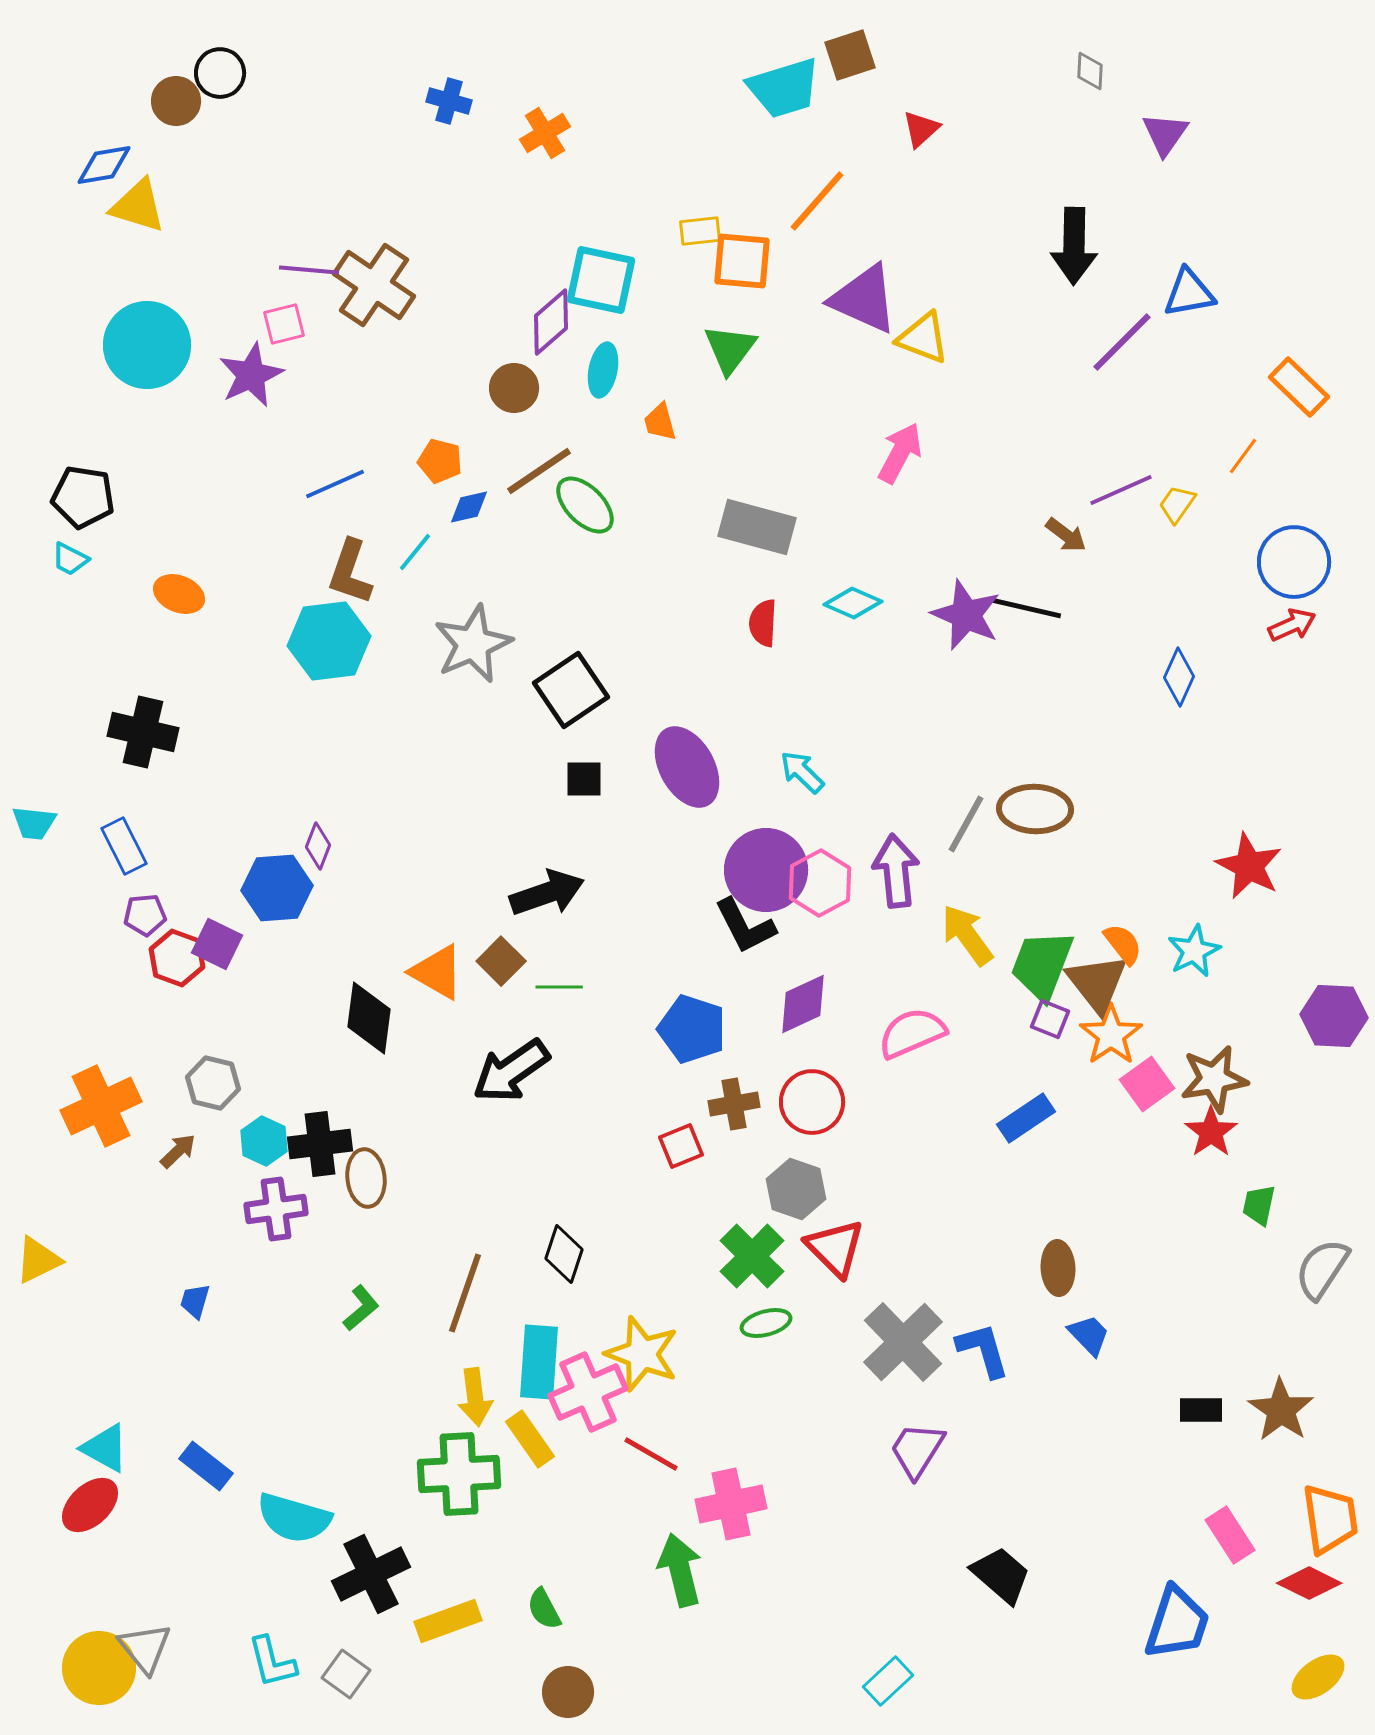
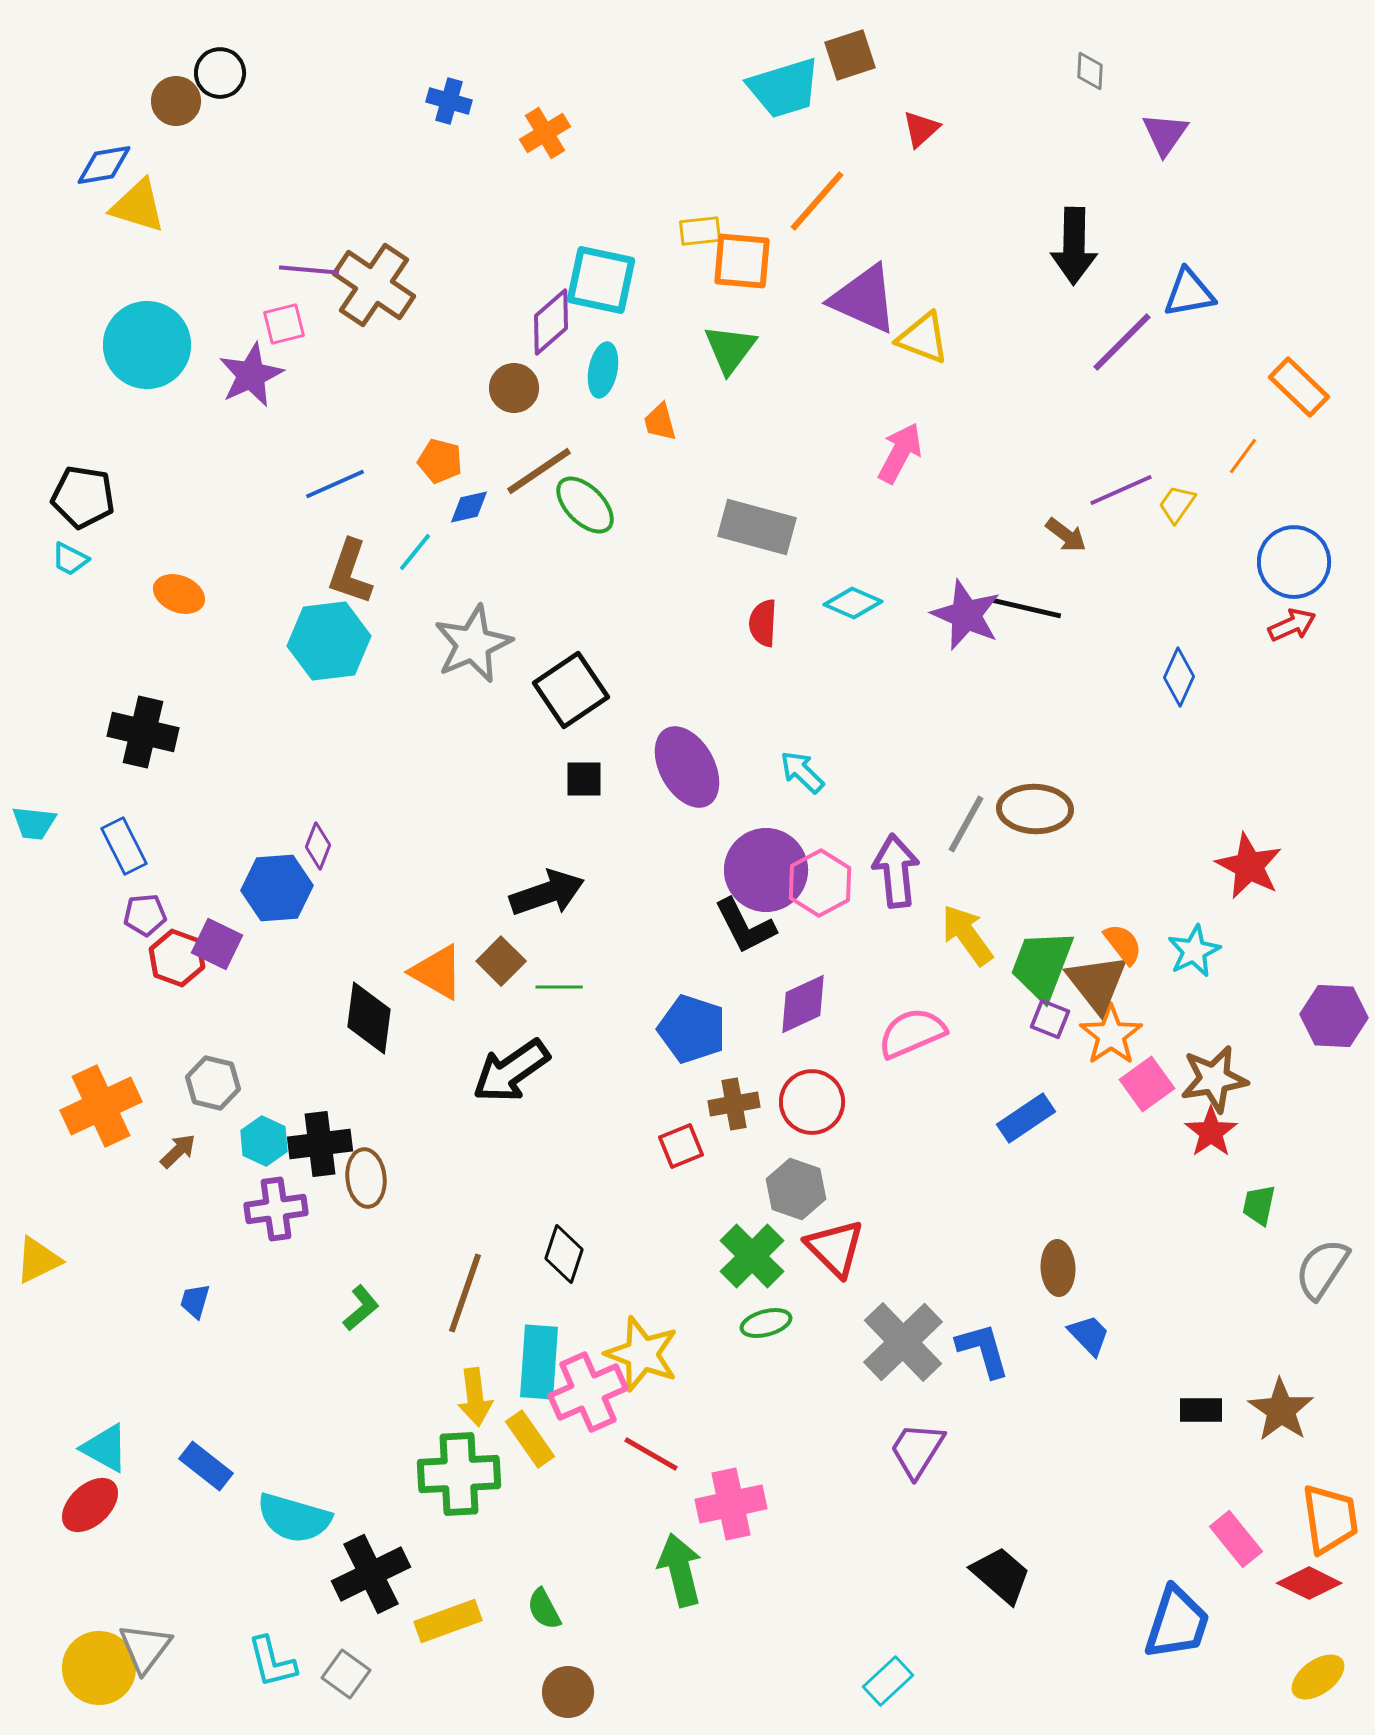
pink rectangle at (1230, 1535): moved 6 px right, 4 px down; rotated 6 degrees counterclockwise
gray triangle at (145, 1648): rotated 16 degrees clockwise
